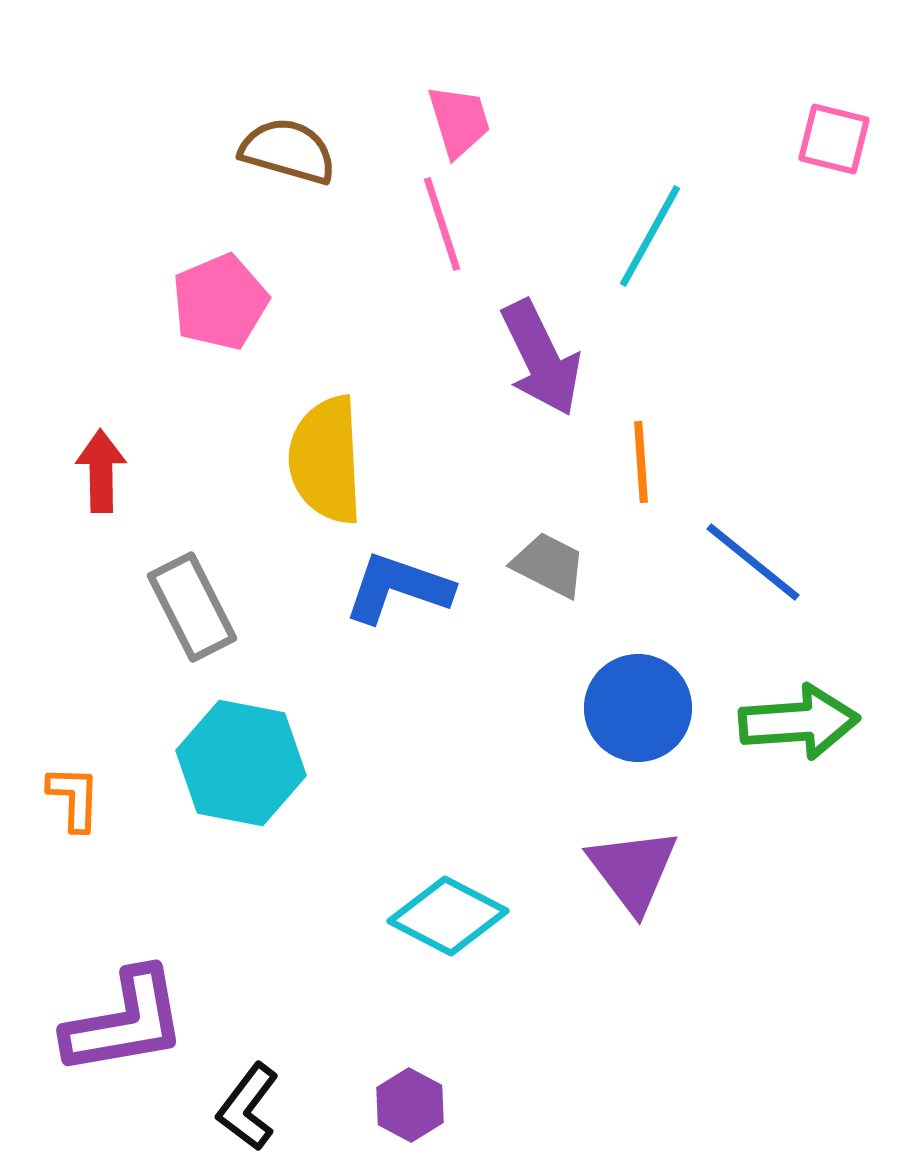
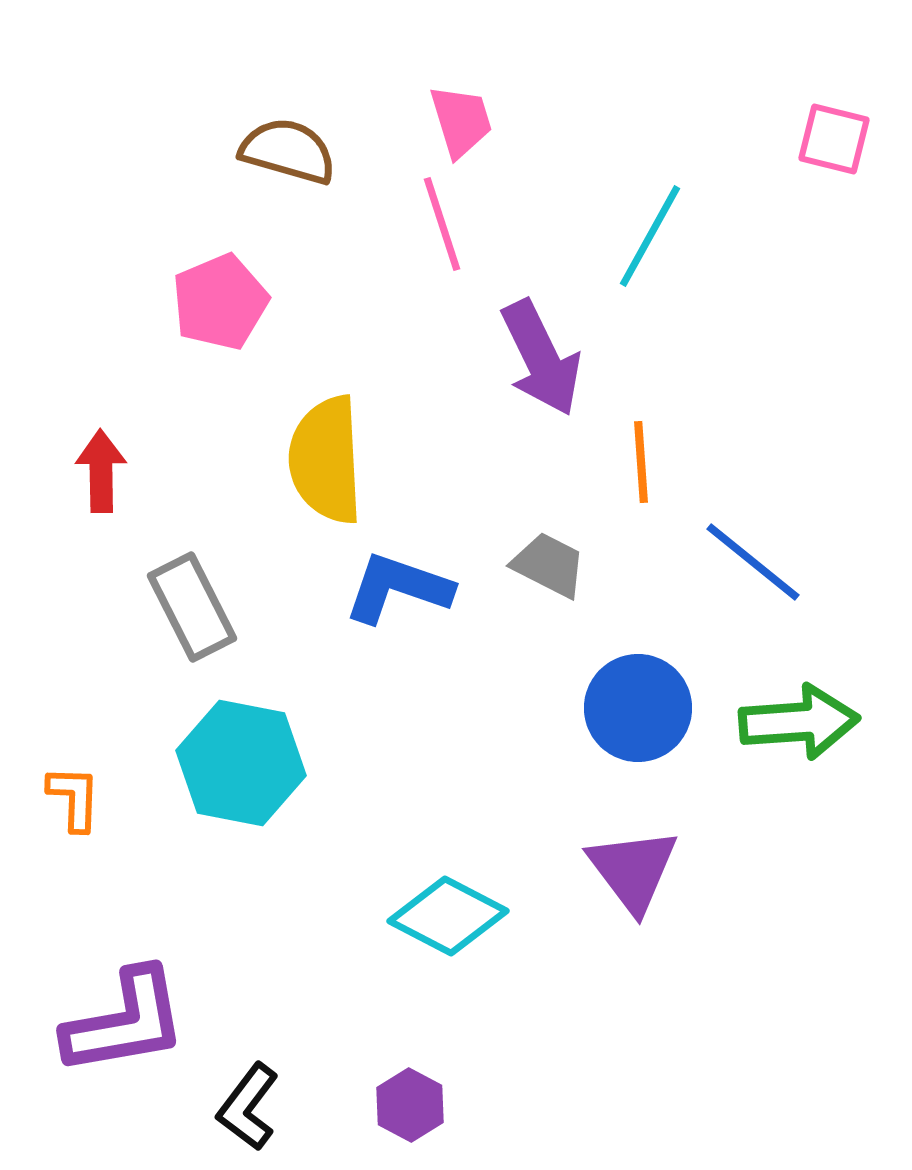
pink trapezoid: moved 2 px right
